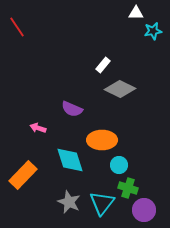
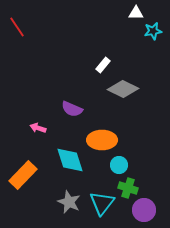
gray diamond: moved 3 px right
